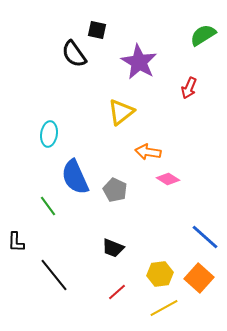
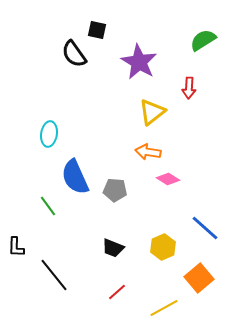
green semicircle: moved 5 px down
red arrow: rotated 20 degrees counterclockwise
yellow triangle: moved 31 px right
gray pentagon: rotated 20 degrees counterclockwise
blue line: moved 9 px up
black L-shape: moved 5 px down
yellow hexagon: moved 3 px right, 27 px up; rotated 15 degrees counterclockwise
orange square: rotated 8 degrees clockwise
